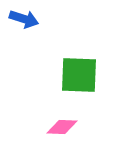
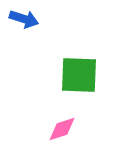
pink diamond: moved 2 px down; rotated 20 degrees counterclockwise
